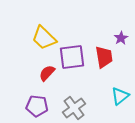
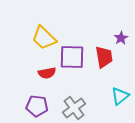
purple square: rotated 8 degrees clockwise
red semicircle: rotated 144 degrees counterclockwise
